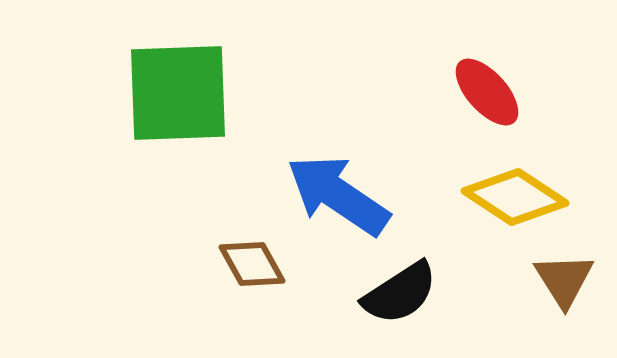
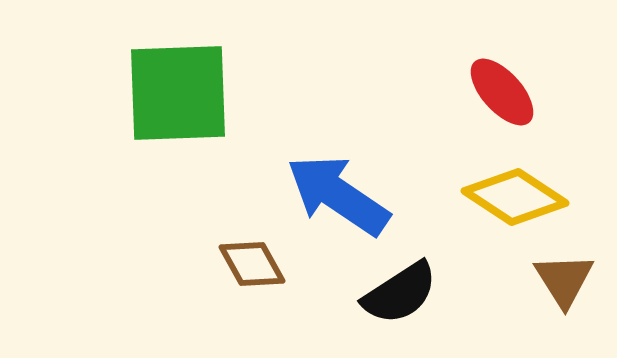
red ellipse: moved 15 px right
